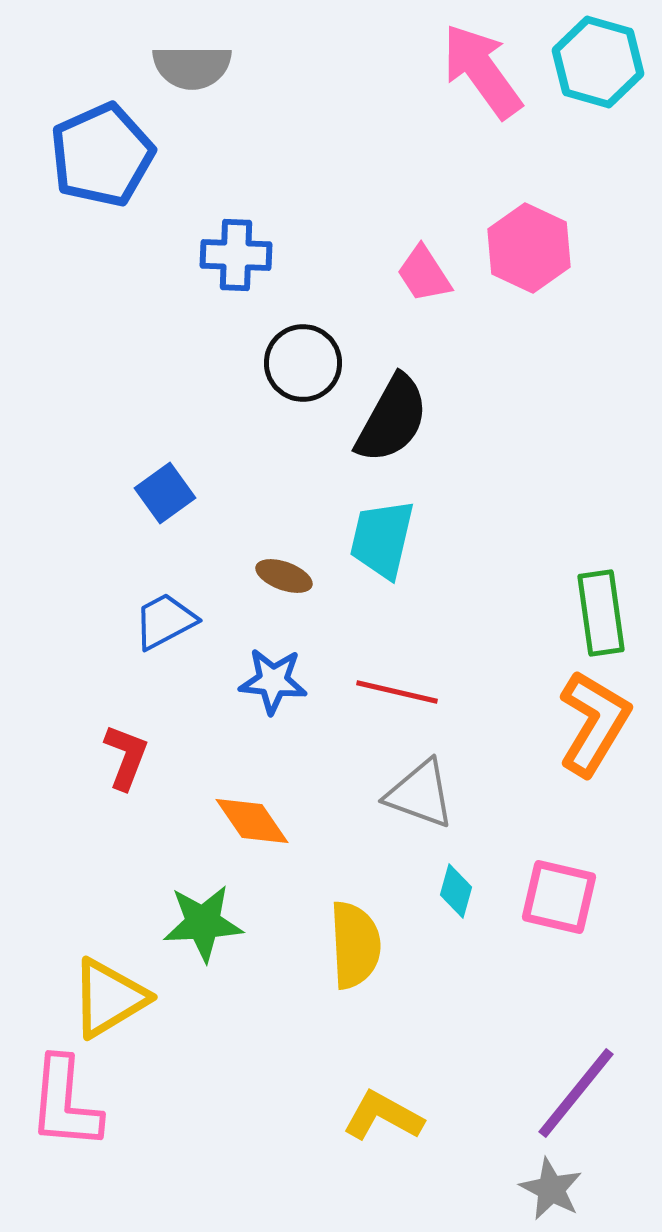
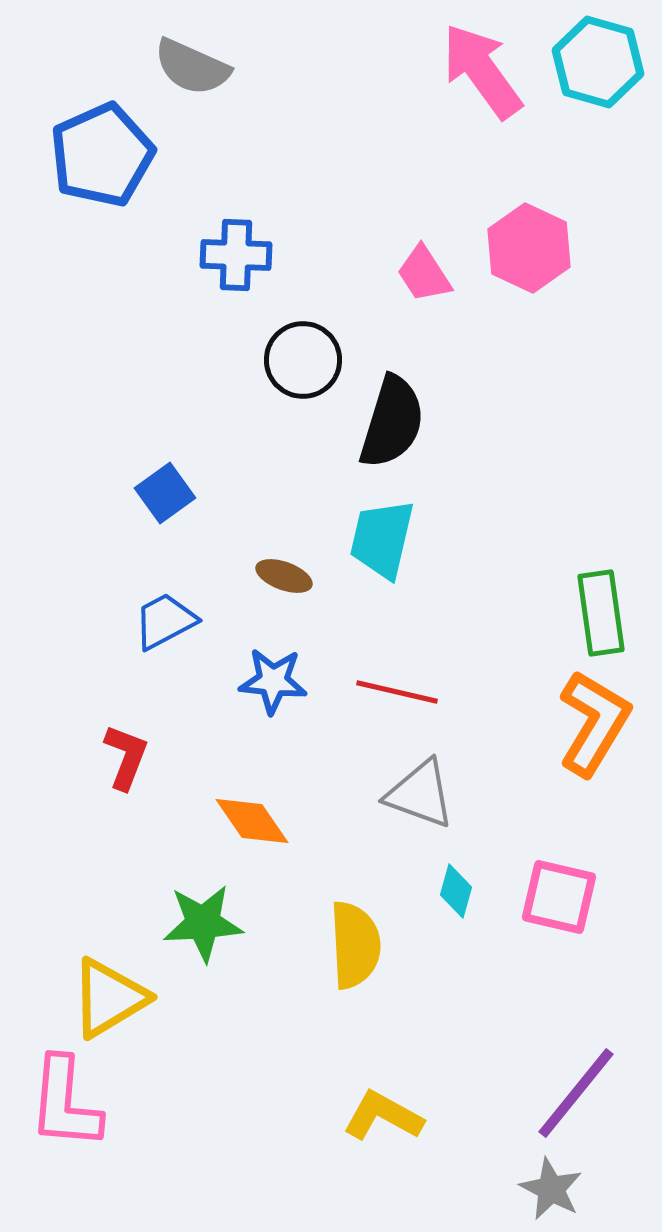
gray semicircle: rotated 24 degrees clockwise
black circle: moved 3 px up
black semicircle: moved 3 px down; rotated 12 degrees counterclockwise
